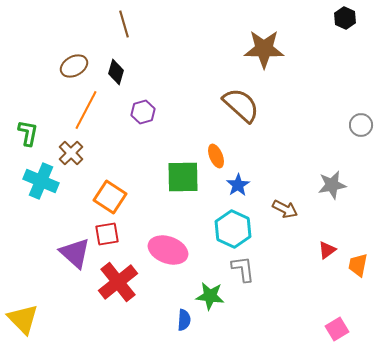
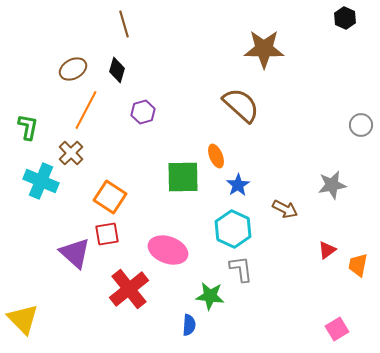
brown ellipse: moved 1 px left, 3 px down
black diamond: moved 1 px right, 2 px up
green L-shape: moved 6 px up
gray L-shape: moved 2 px left
red cross: moved 11 px right, 7 px down
blue semicircle: moved 5 px right, 5 px down
